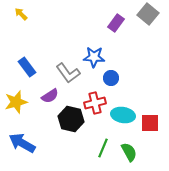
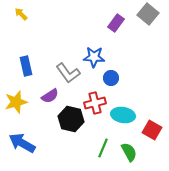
blue rectangle: moved 1 px left, 1 px up; rotated 24 degrees clockwise
red square: moved 2 px right, 7 px down; rotated 30 degrees clockwise
